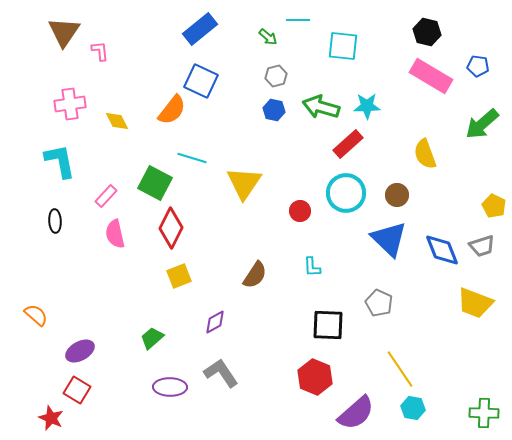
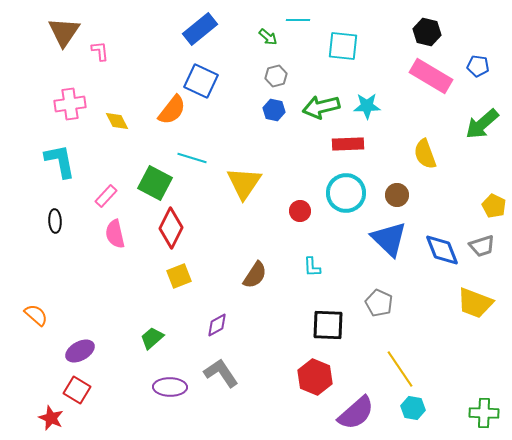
green arrow at (321, 107): rotated 30 degrees counterclockwise
red rectangle at (348, 144): rotated 40 degrees clockwise
purple diamond at (215, 322): moved 2 px right, 3 px down
